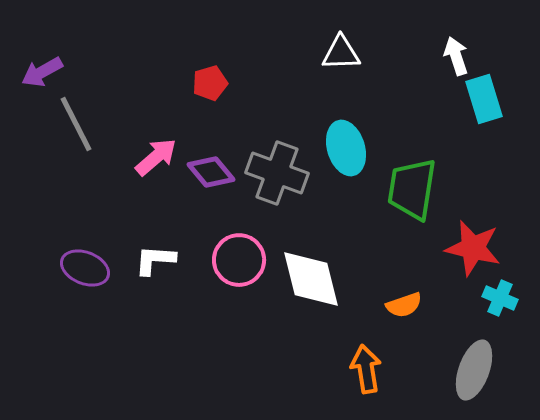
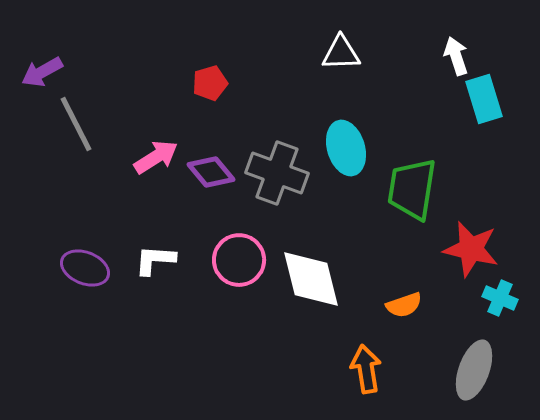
pink arrow: rotated 9 degrees clockwise
red star: moved 2 px left, 1 px down
